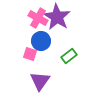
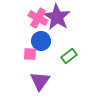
pink square: rotated 16 degrees counterclockwise
